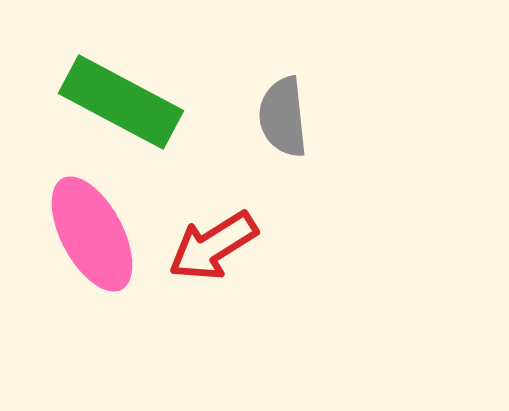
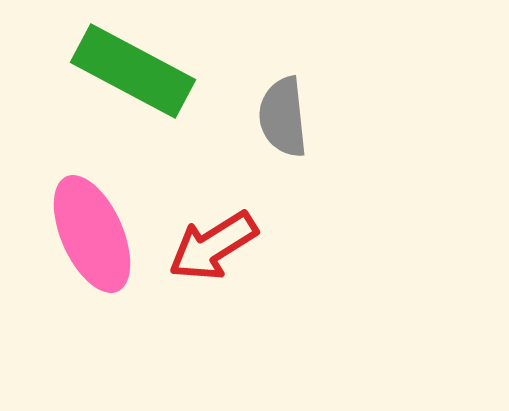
green rectangle: moved 12 px right, 31 px up
pink ellipse: rotated 4 degrees clockwise
